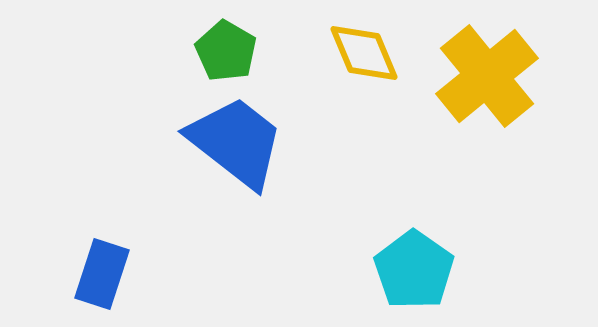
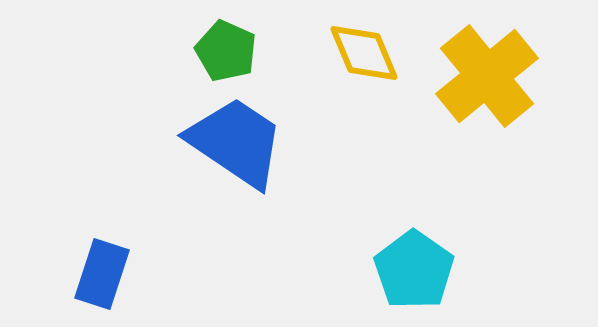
green pentagon: rotated 6 degrees counterclockwise
blue trapezoid: rotated 4 degrees counterclockwise
